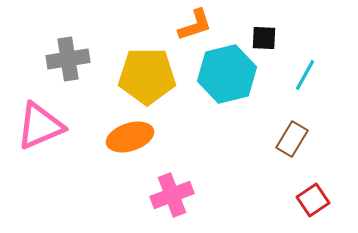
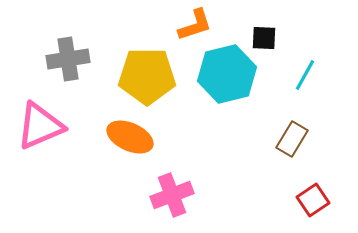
orange ellipse: rotated 42 degrees clockwise
